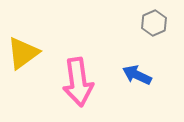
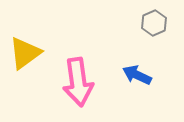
yellow triangle: moved 2 px right
